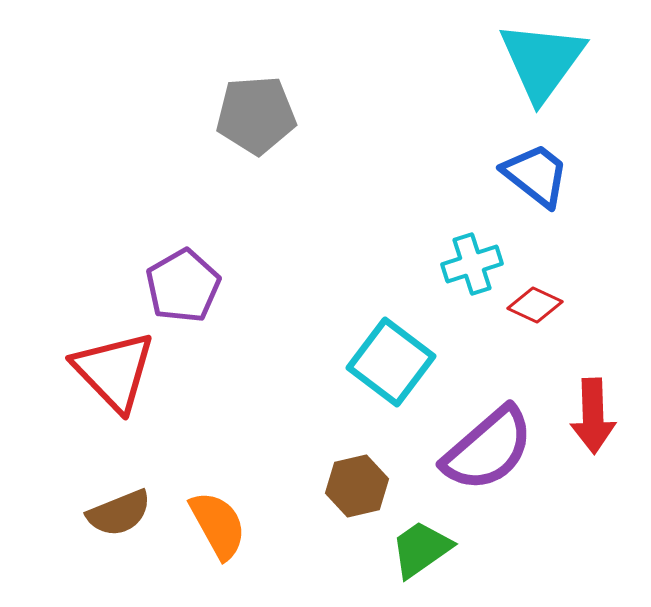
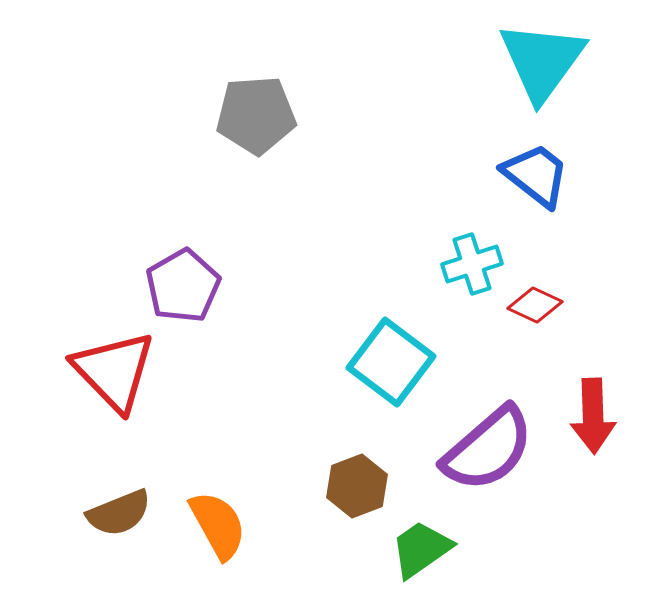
brown hexagon: rotated 8 degrees counterclockwise
